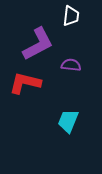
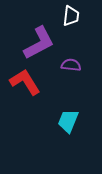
purple L-shape: moved 1 px right, 1 px up
red L-shape: moved 1 px up; rotated 44 degrees clockwise
